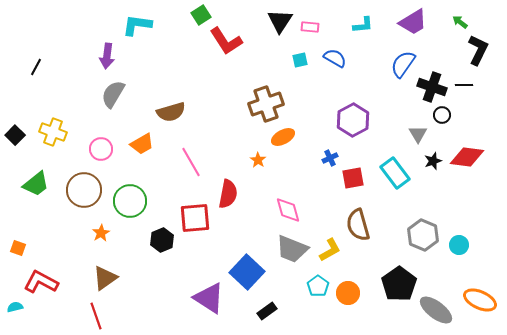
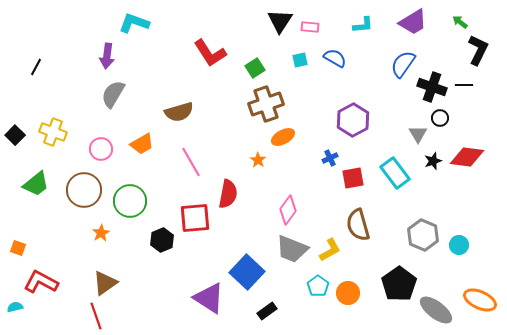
green square at (201, 15): moved 54 px right, 53 px down
cyan L-shape at (137, 25): moved 3 px left, 2 px up; rotated 12 degrees clockwise
red L-shape at (226, 41): moved 16 px left, 12 px down
brown semicircle at (171, 112): moved 8 px right
black circle at (442, 115): moved 2 px left, 3 px down
pink diamond at (288, 210): rotated 52 degrees clockwise
brown triangle at (105, 278): moved 5 px down
